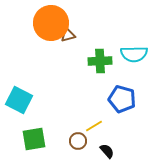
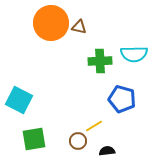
brown triangle: moved 11 px right, 8 px up; rotated 28 degrees clockwise
black semicircle: rotated 56 degrees counterclockwise
